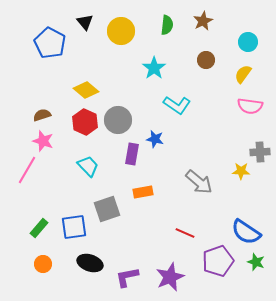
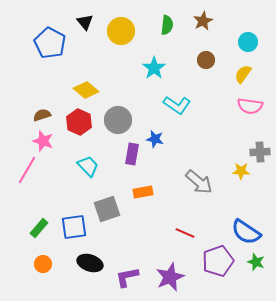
red hexagon: moved 6 px left
